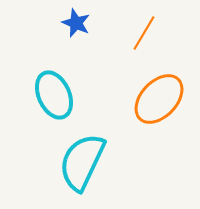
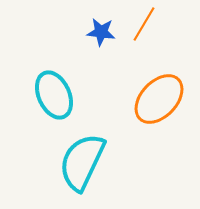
blue star: moved 25 px right, 9 px down; rotated 16 degrees counterclockwise
orange line: moved 9 px up
